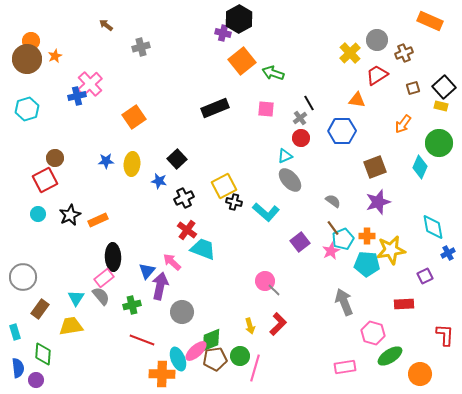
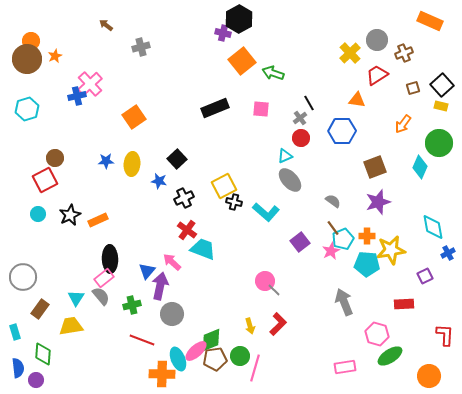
black square at (444, 87): moved 2 px left, 2 px up
pink square at (266, 109): moved 5 px left
black ellipse at (113, 257): moved 3 px left, 2 px down
gray circle at (182, 312): moved 10 px left, 2 px down
pink hexagon at (373, 333): moved 4 px right, 1 px down
orange circle at (420, 374): moved 9 px right, 2 px down
